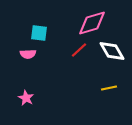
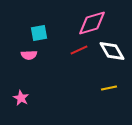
cyan square: rotated 18 degrees counterclockwise
red line: rotated 18 degrees clockwise
pink semicircle: moved 1 px right, 1 px down
pink star: moved 5 px left
